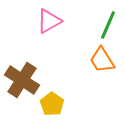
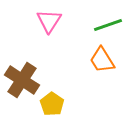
pink triangle: rotated 28 degrees counterclockwise
green line: rotated 48 degrees clockwise
